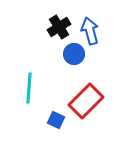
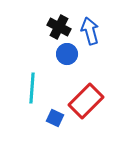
black cross: rotated 30 degrees counterclockwise
blue circle: moved 7 px left
cyan line: moved 3 px right
blue square: moved 1 px left, 2 px up
